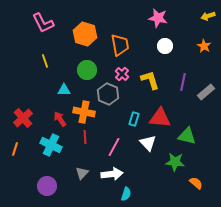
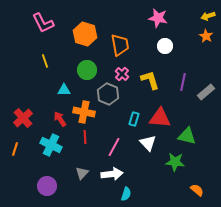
orange star: moved 2 px right, 10 px up
orange semicircle: moved 1 px right, 7 px down
